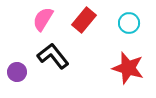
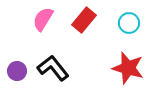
black L-shape: moved 12 px down
purple circle: moved 1 px up
